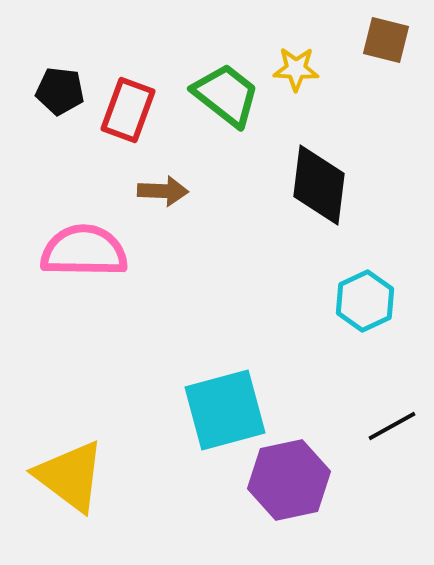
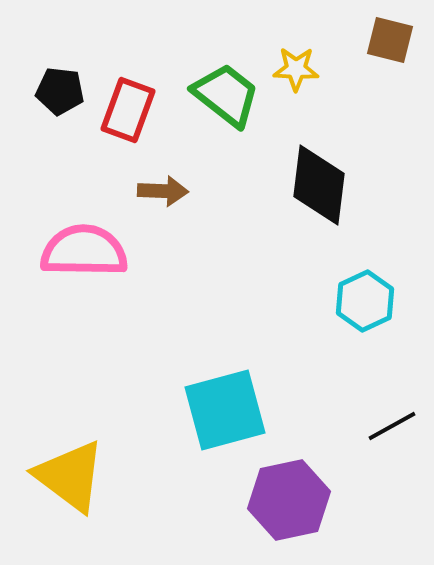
brown square: moved 4 px right
purple hexagon: moved 20 px down
